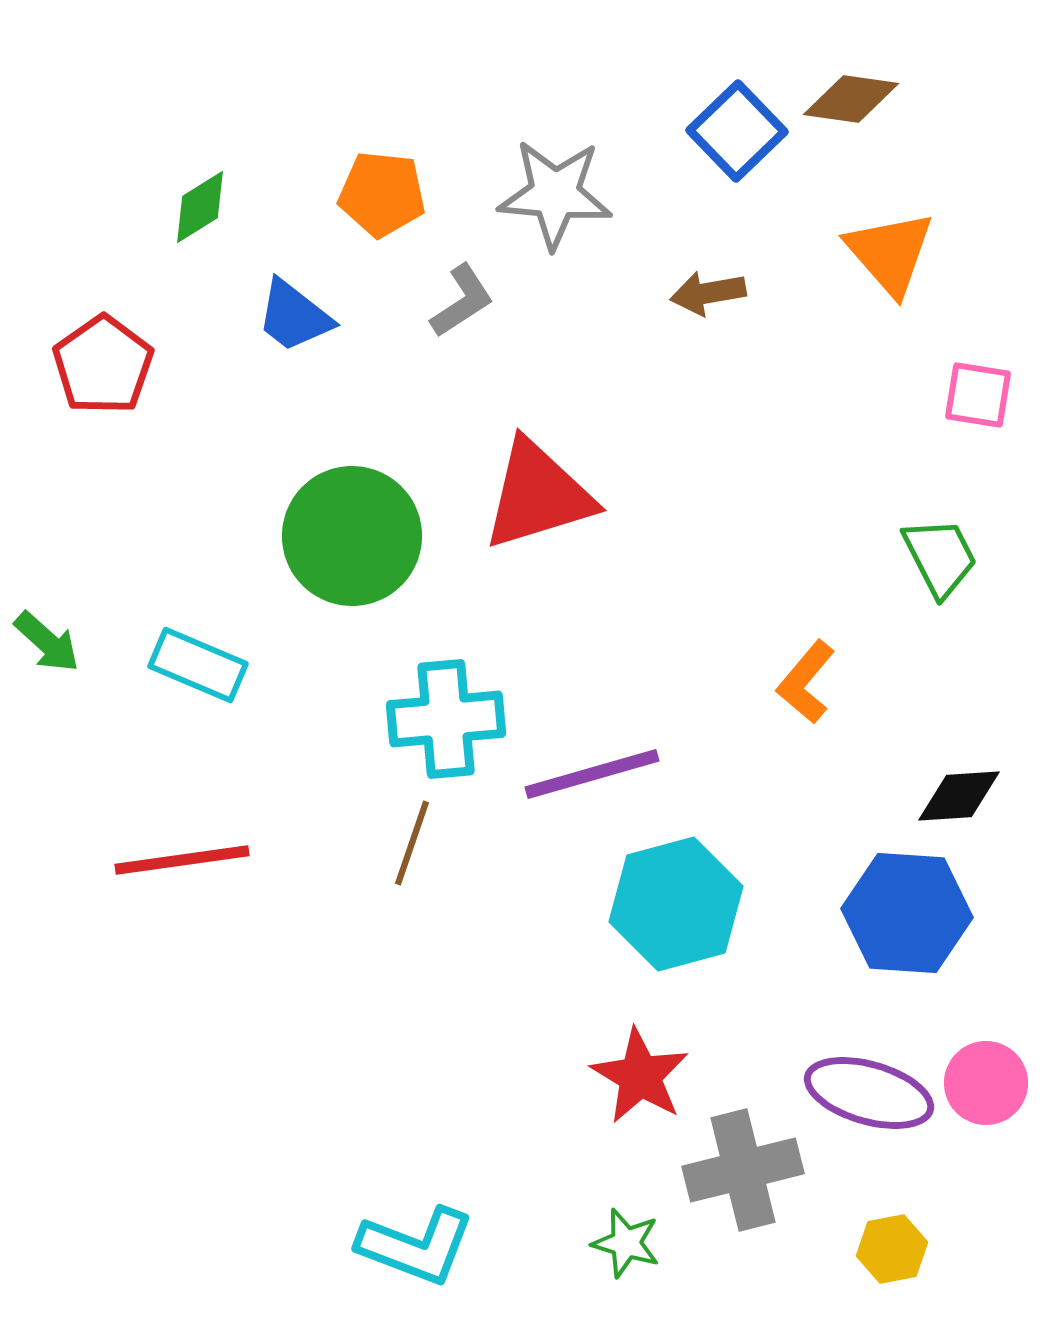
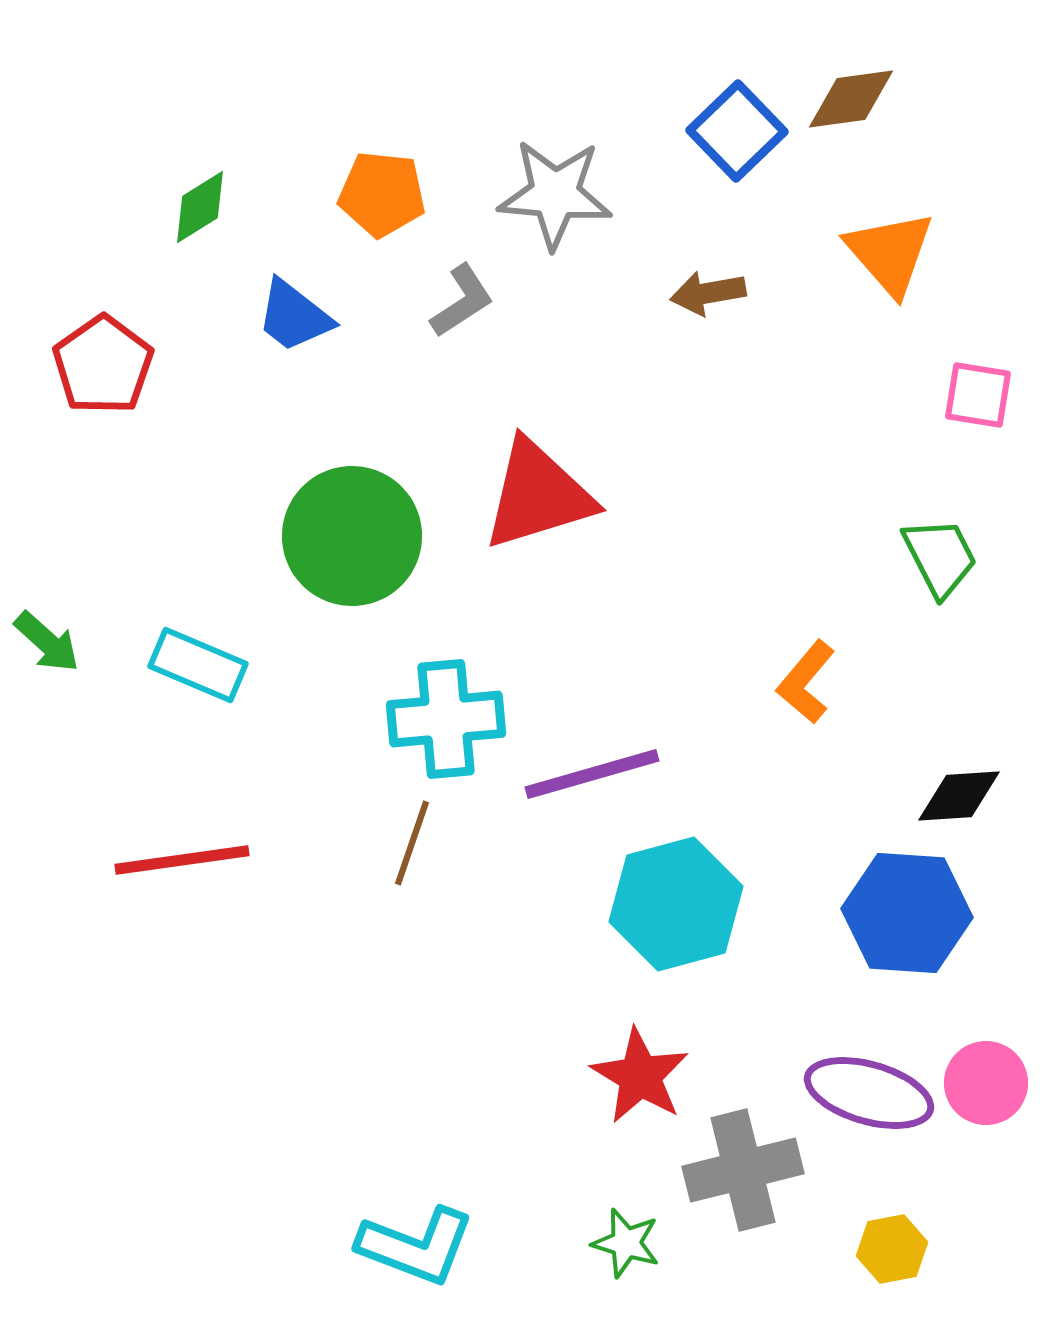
brown diamond: rotated 16 degrees counterclockwise
